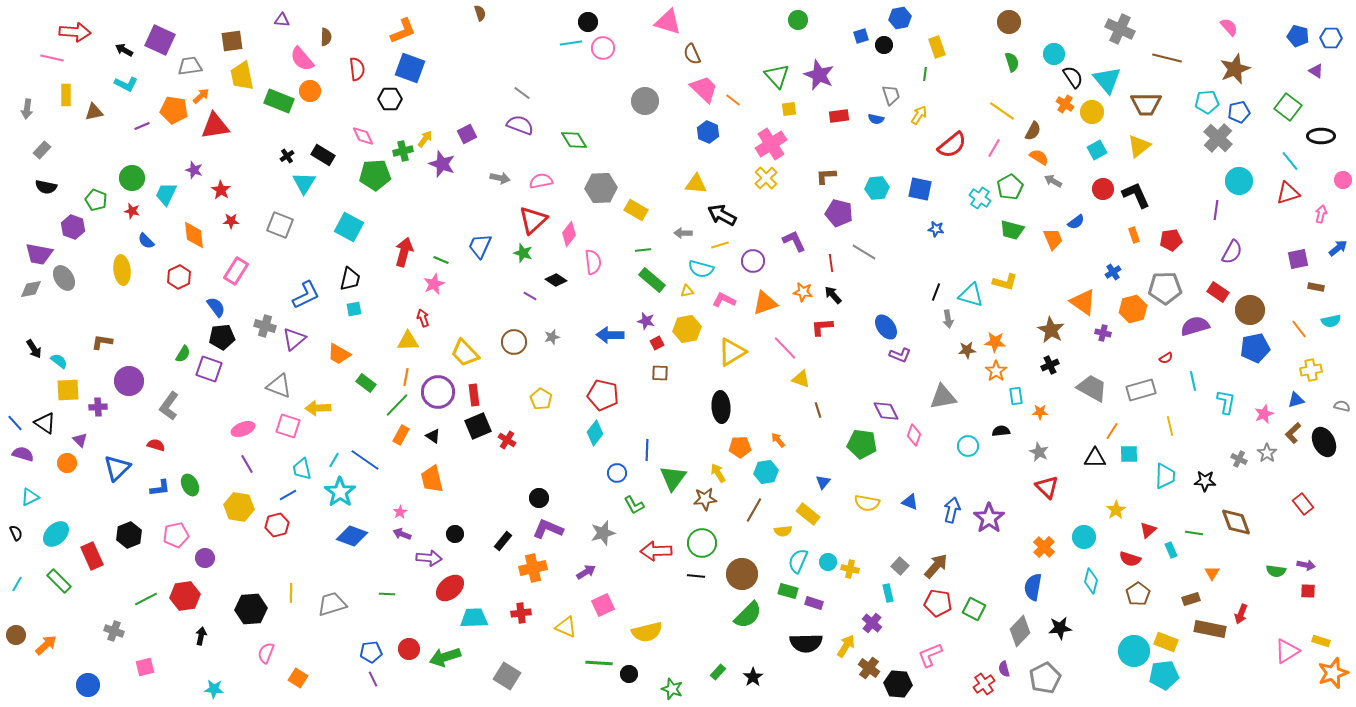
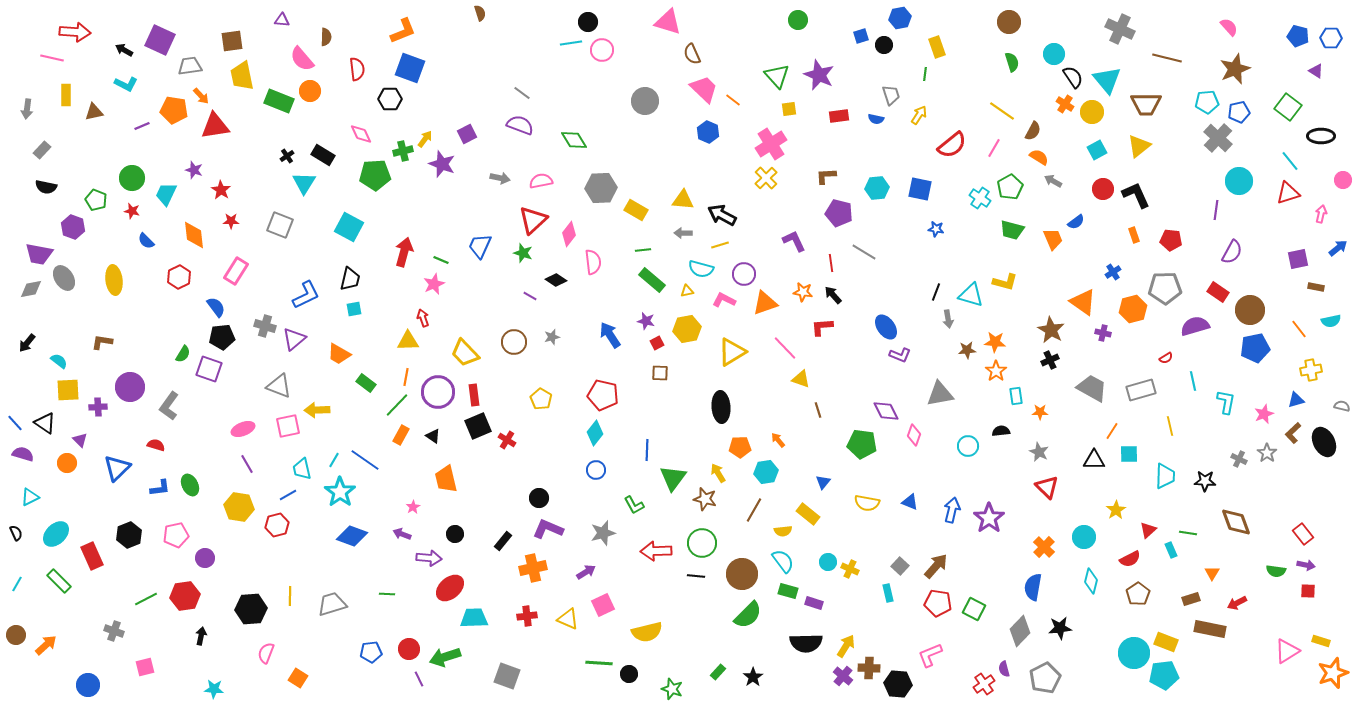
pink circle at (603, 48): moved 1 px left, 2 px down
orange arrow at (201, 96): rotated 90 degrees clockwise
pink diamond at (363, 136): moved 2 px left, 2 px up
yellow triangle at (696, 184): moved 13 px left, 16 px down
red pentagon at (1171, 240): rotated 15 degrees clockwise
purple circle at (753, 261): moved 9 px left, 13 px down
yellow ellipse at (122, 270): moved 8 px left, 10 px down
blue arrow at (610, 335): rotated 56 degrees clockwise
black arrow at (34, 349): moved 7 px left, 6 px up; rotated 72 degrees clockwise
black cross at (1050, 365): moved 5 px up
purple circle at (129, 381): moved 1 px right, 6 px down
gray triangle at (943, 397): moved 3 px left, 3 px up
yellow arrow at (318, 408): moved 1 px left, 2 px down
pink square at (288, 426): rotated 30 degrees counterclockwise
black triangle at (1095, 458): moved 1 px left, 2 px down
blue circle at (617, 473): moved 21 px left, 3 px up
orange trapezoid at (432, 479): moved 14 px right
brown star at (705, 499): rotated 20 degrees clockwise
red rectangle at (1303, 504): moved 30 px down
pink star at (400, 512): moved 13 px right, 5 px up
green line at (1194, 533): moved 6 px left
red semicircle at (1130, 559): rotated 45 degrees counterclockwise
cyan semicircle at (798, 561): moved 15 px left; rotated 120 degrees clockwise
yellow cross at (850, 569): rotated 12 degrees clockwise
yellow line at (291, 593): moved 1 px left, 3 px down
red cross at (521, 613): moved 6 px right, 3 px down
red arrow at (1241, 614): moved 4 px left, 11 px up; rotated 42 degrees clockwise
purple cross at (872, 623): moved 29 px left, 53 px down
yellow triangle at (566, 627): moved 2 px right, 8 px up
cyan circle at (1134, 651): moved 2 px down
brown cross at (869, 668): rotated 35 degrees counterclockwise
gray square at (507, 676): rotated 12 degrees counterclockwise
purple line at (373, 679): moved 46 px right
